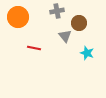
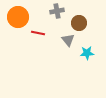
gray triangle: moved 3 px right, 4 px down
red line: moved 4 px right, 15 px up
cyan star: rotated 24 degrees counterclockwise
